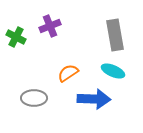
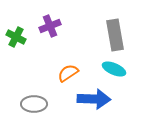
cyan ellipse: moved 1 px right, 2 px up
gray ellipse: moved 6 px down
